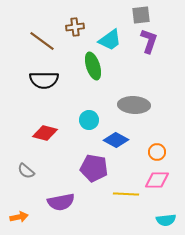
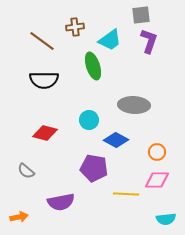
cyan semicircle: moved 1 px up
